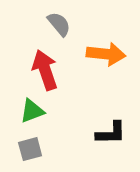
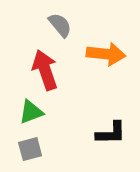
gray semicircle: moved 1 px right, 1 px down
green triangle: moved 1 px left, 1 px down
